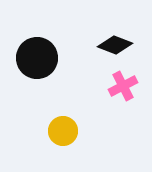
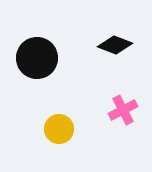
pink cross: moved 24 px down
yellow circle: moved 4 px left, 2 px up
